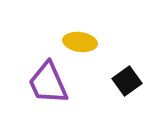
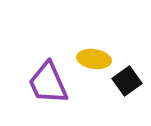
yellow ellipse: moved 14 px right, 17 px down
